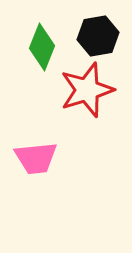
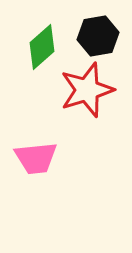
green diamond: rotated 27 degrees clockwise
